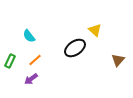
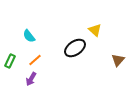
purple arrow: rotated 24 degrees counterclockwise
